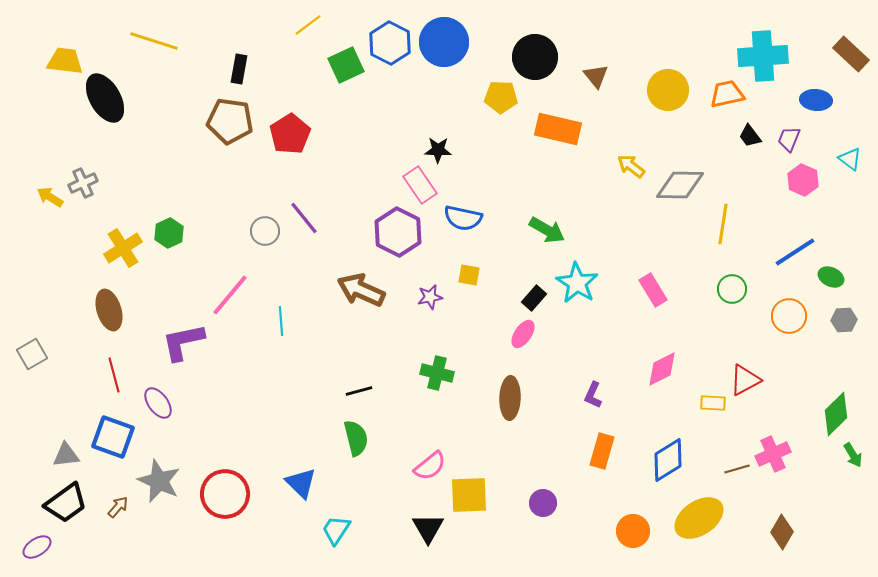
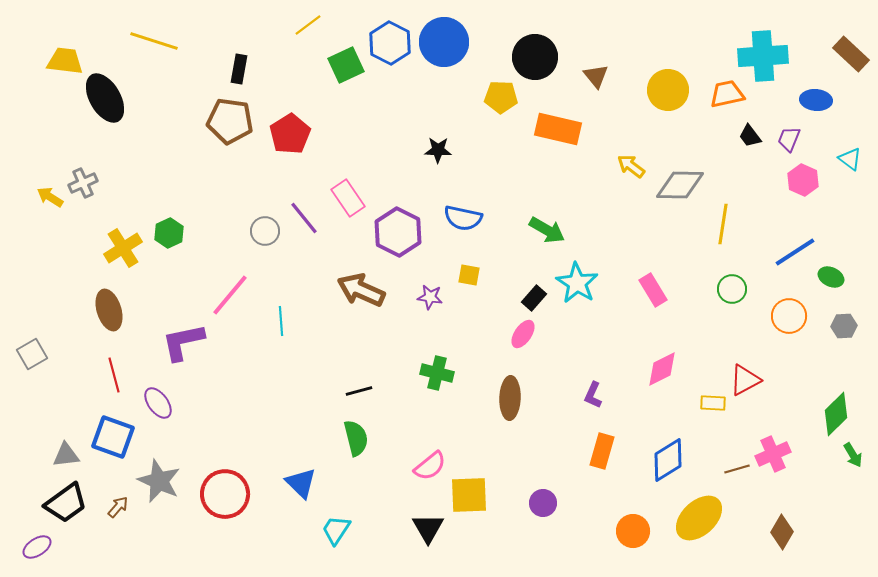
pink rectangle at (420, 185): moved 72 px left, 13 px down
purple star at (430, 297): rotated 20 degrees clockwise
gray hexagon at (844, 320): moved 6 px down
yellow ellipse at (699, 518): rotated 9 degrees counterclockwise
